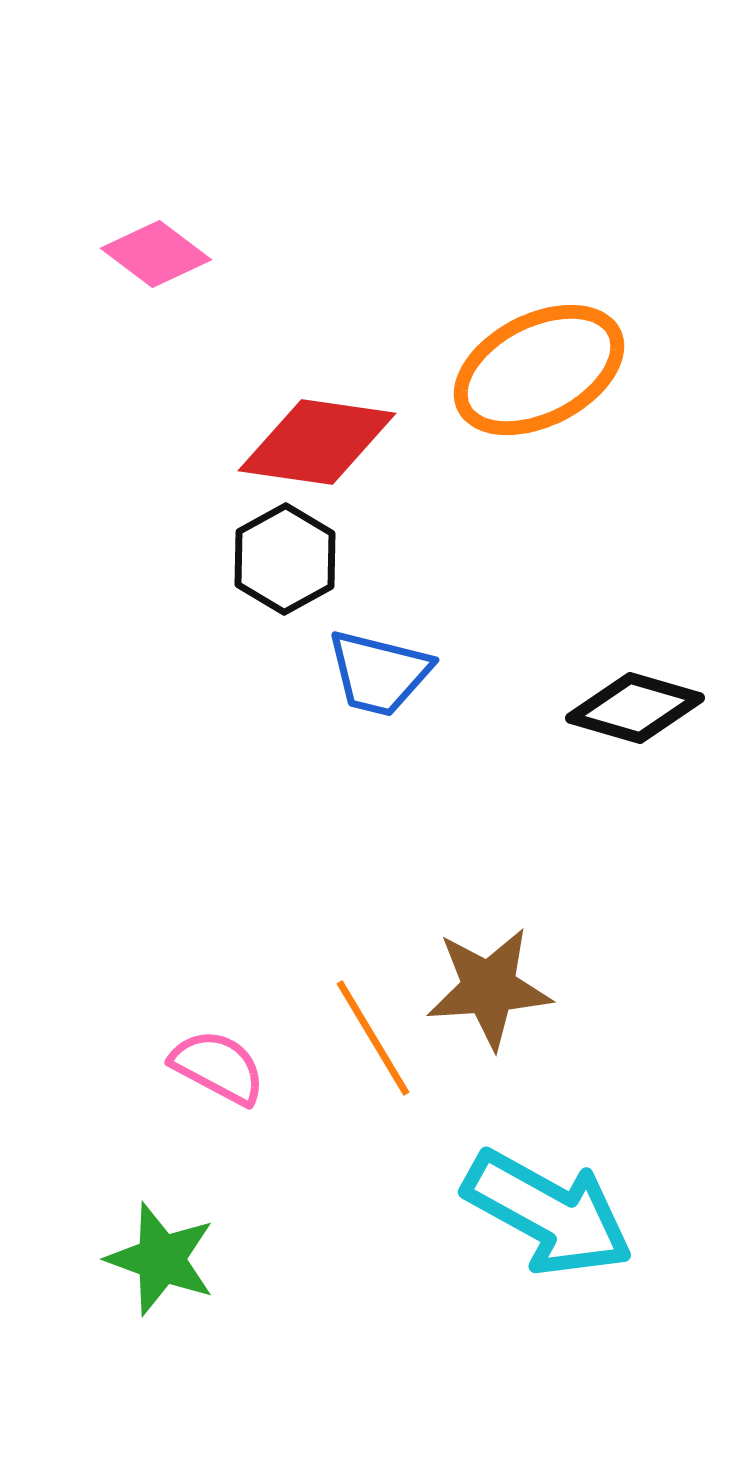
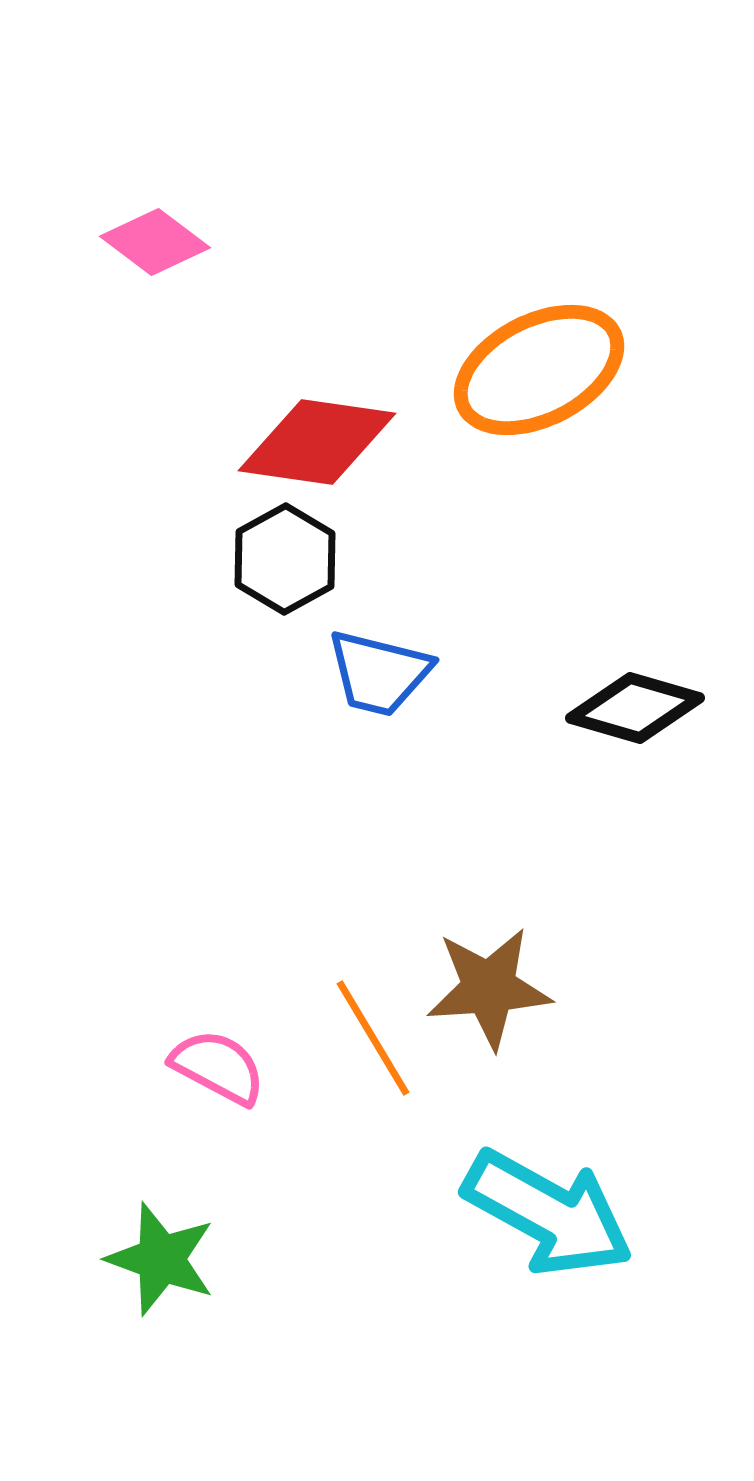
pink diamond: moved 1 px left, 12 px up
